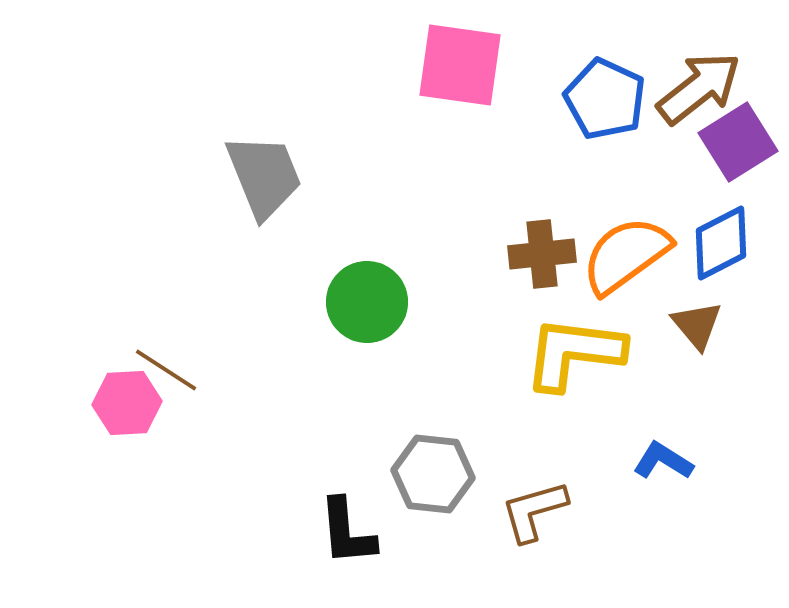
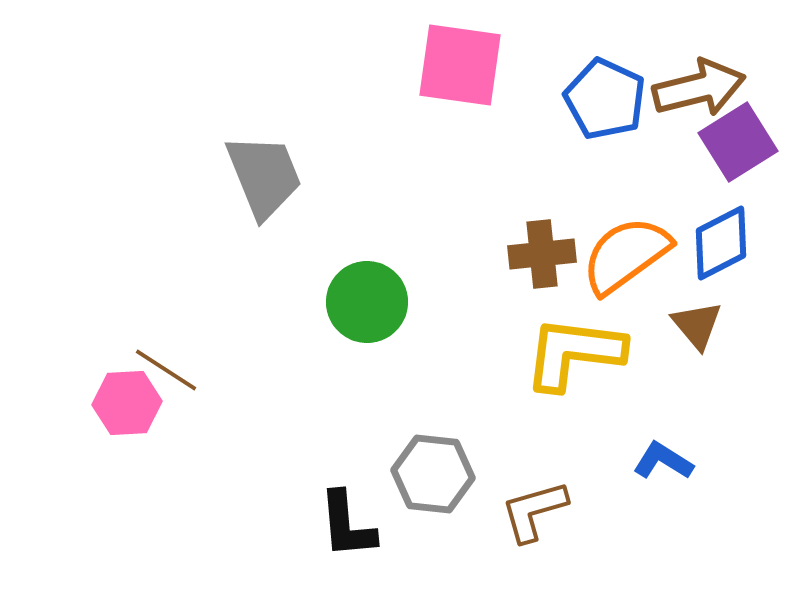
brown arrow: rotated 24 degrees clockwise
black L-shape: moved 7 px up
